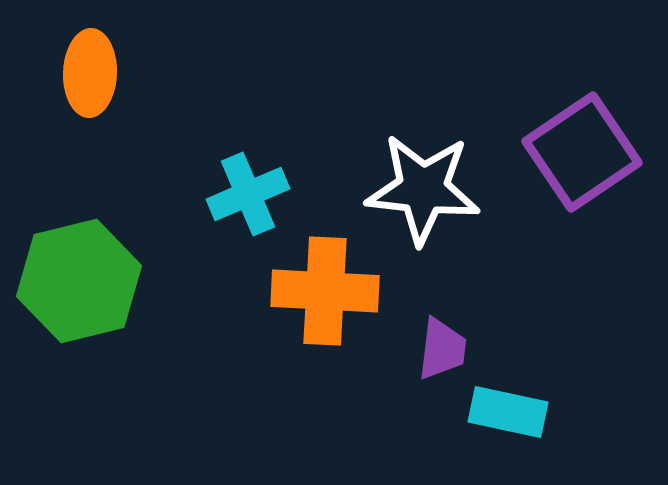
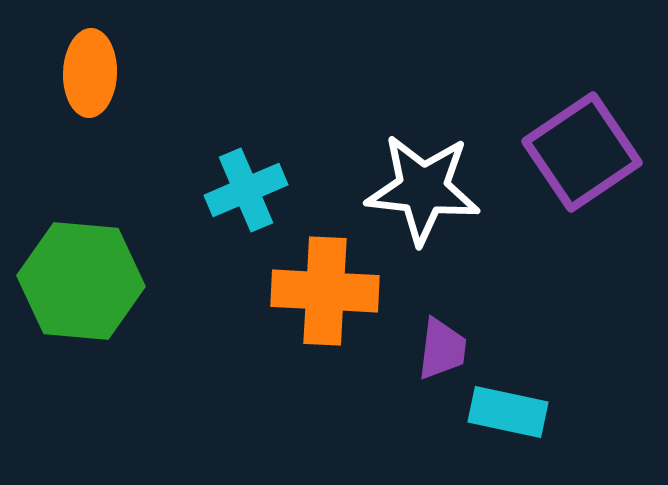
cyan cross: moved 2 px left, 4 px up
green hexagon: moved 2 px right; rotated 19 degrees clockwise
